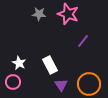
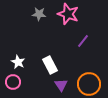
white star: moved 1 px left, 1 px up
